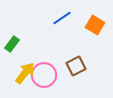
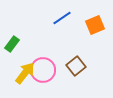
orange square: rotated 36 degrees clockwise
brown square: rotated 12 degrees counterclockwise
pink circle: moved 1 px left, 5 px up
